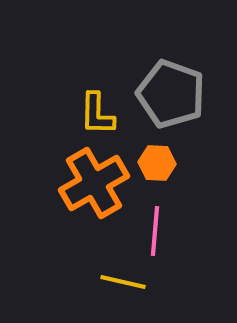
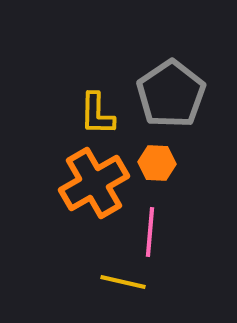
gray pentagon: rotated 18 degrees clockwise
pink line: moved 5 px left, 1 px down
